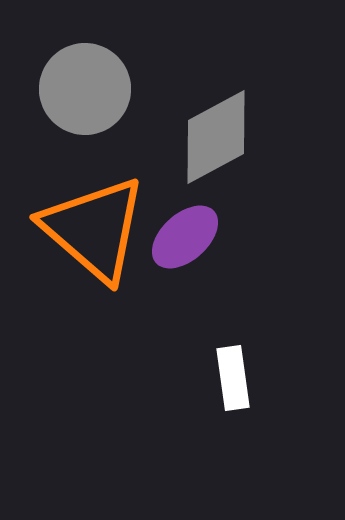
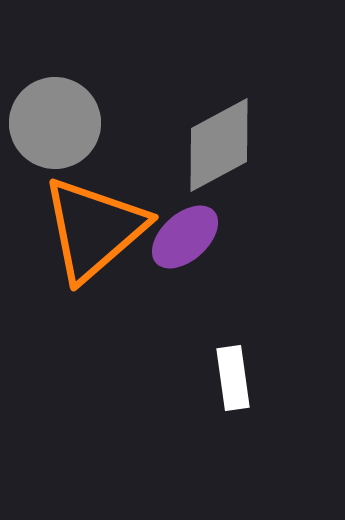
gray circle: moved 30 px left, 34 px down
gray diamond: moved 3 px right, 8 px down
orange triangle: rotated 38 degrees clockwise
